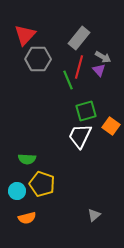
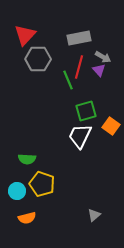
gray rectangle: rotated 40 degrees clockwise
